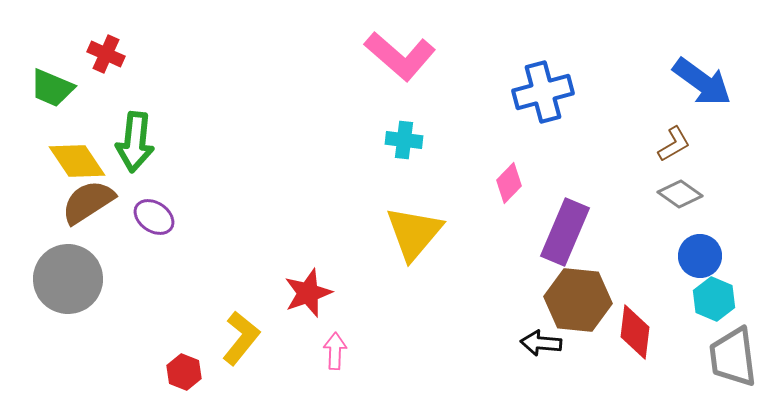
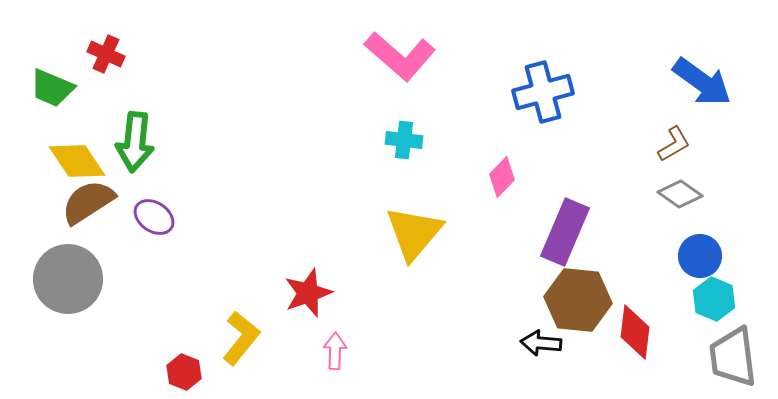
pink diamond: moved 7 px left, 6 px up
